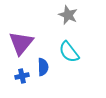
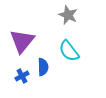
purple triangle: moved 1 px right, 2 px up
cyan semicircle: moved 1 px up
blue cross: rotated 16 degrees counterclockwise
